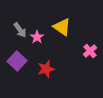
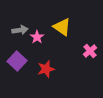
gray arrow: rotated 63 degrees counterclockwise
